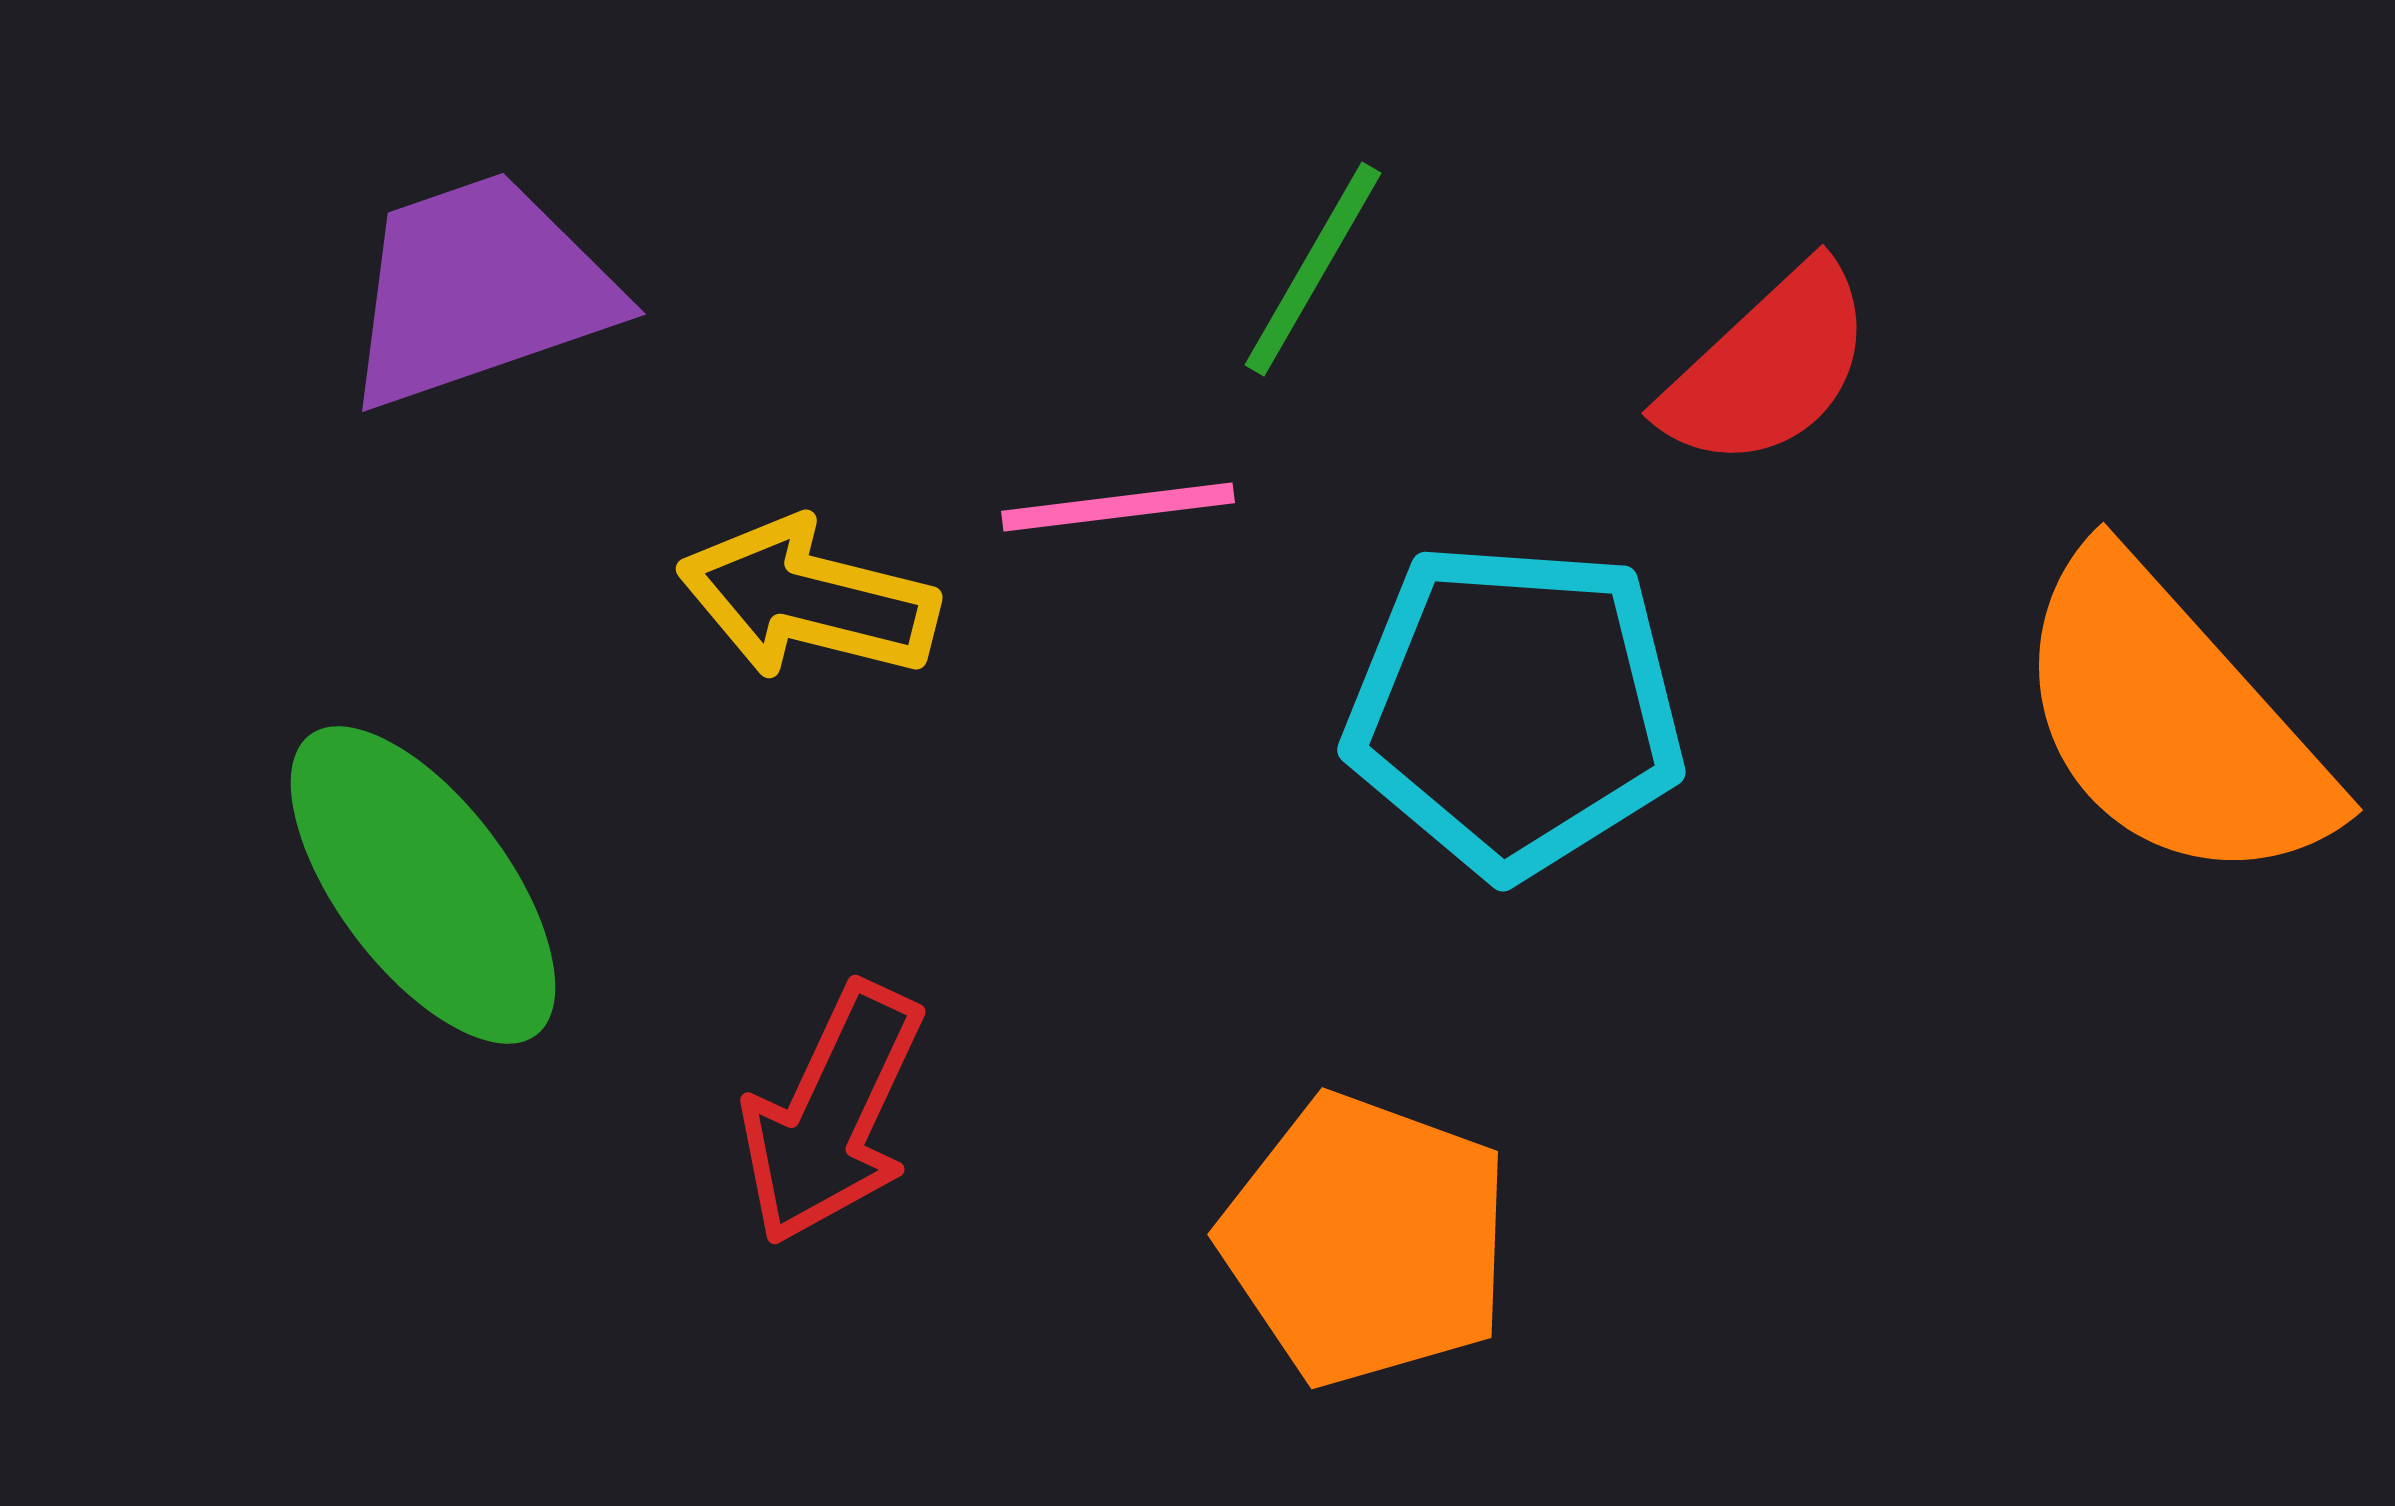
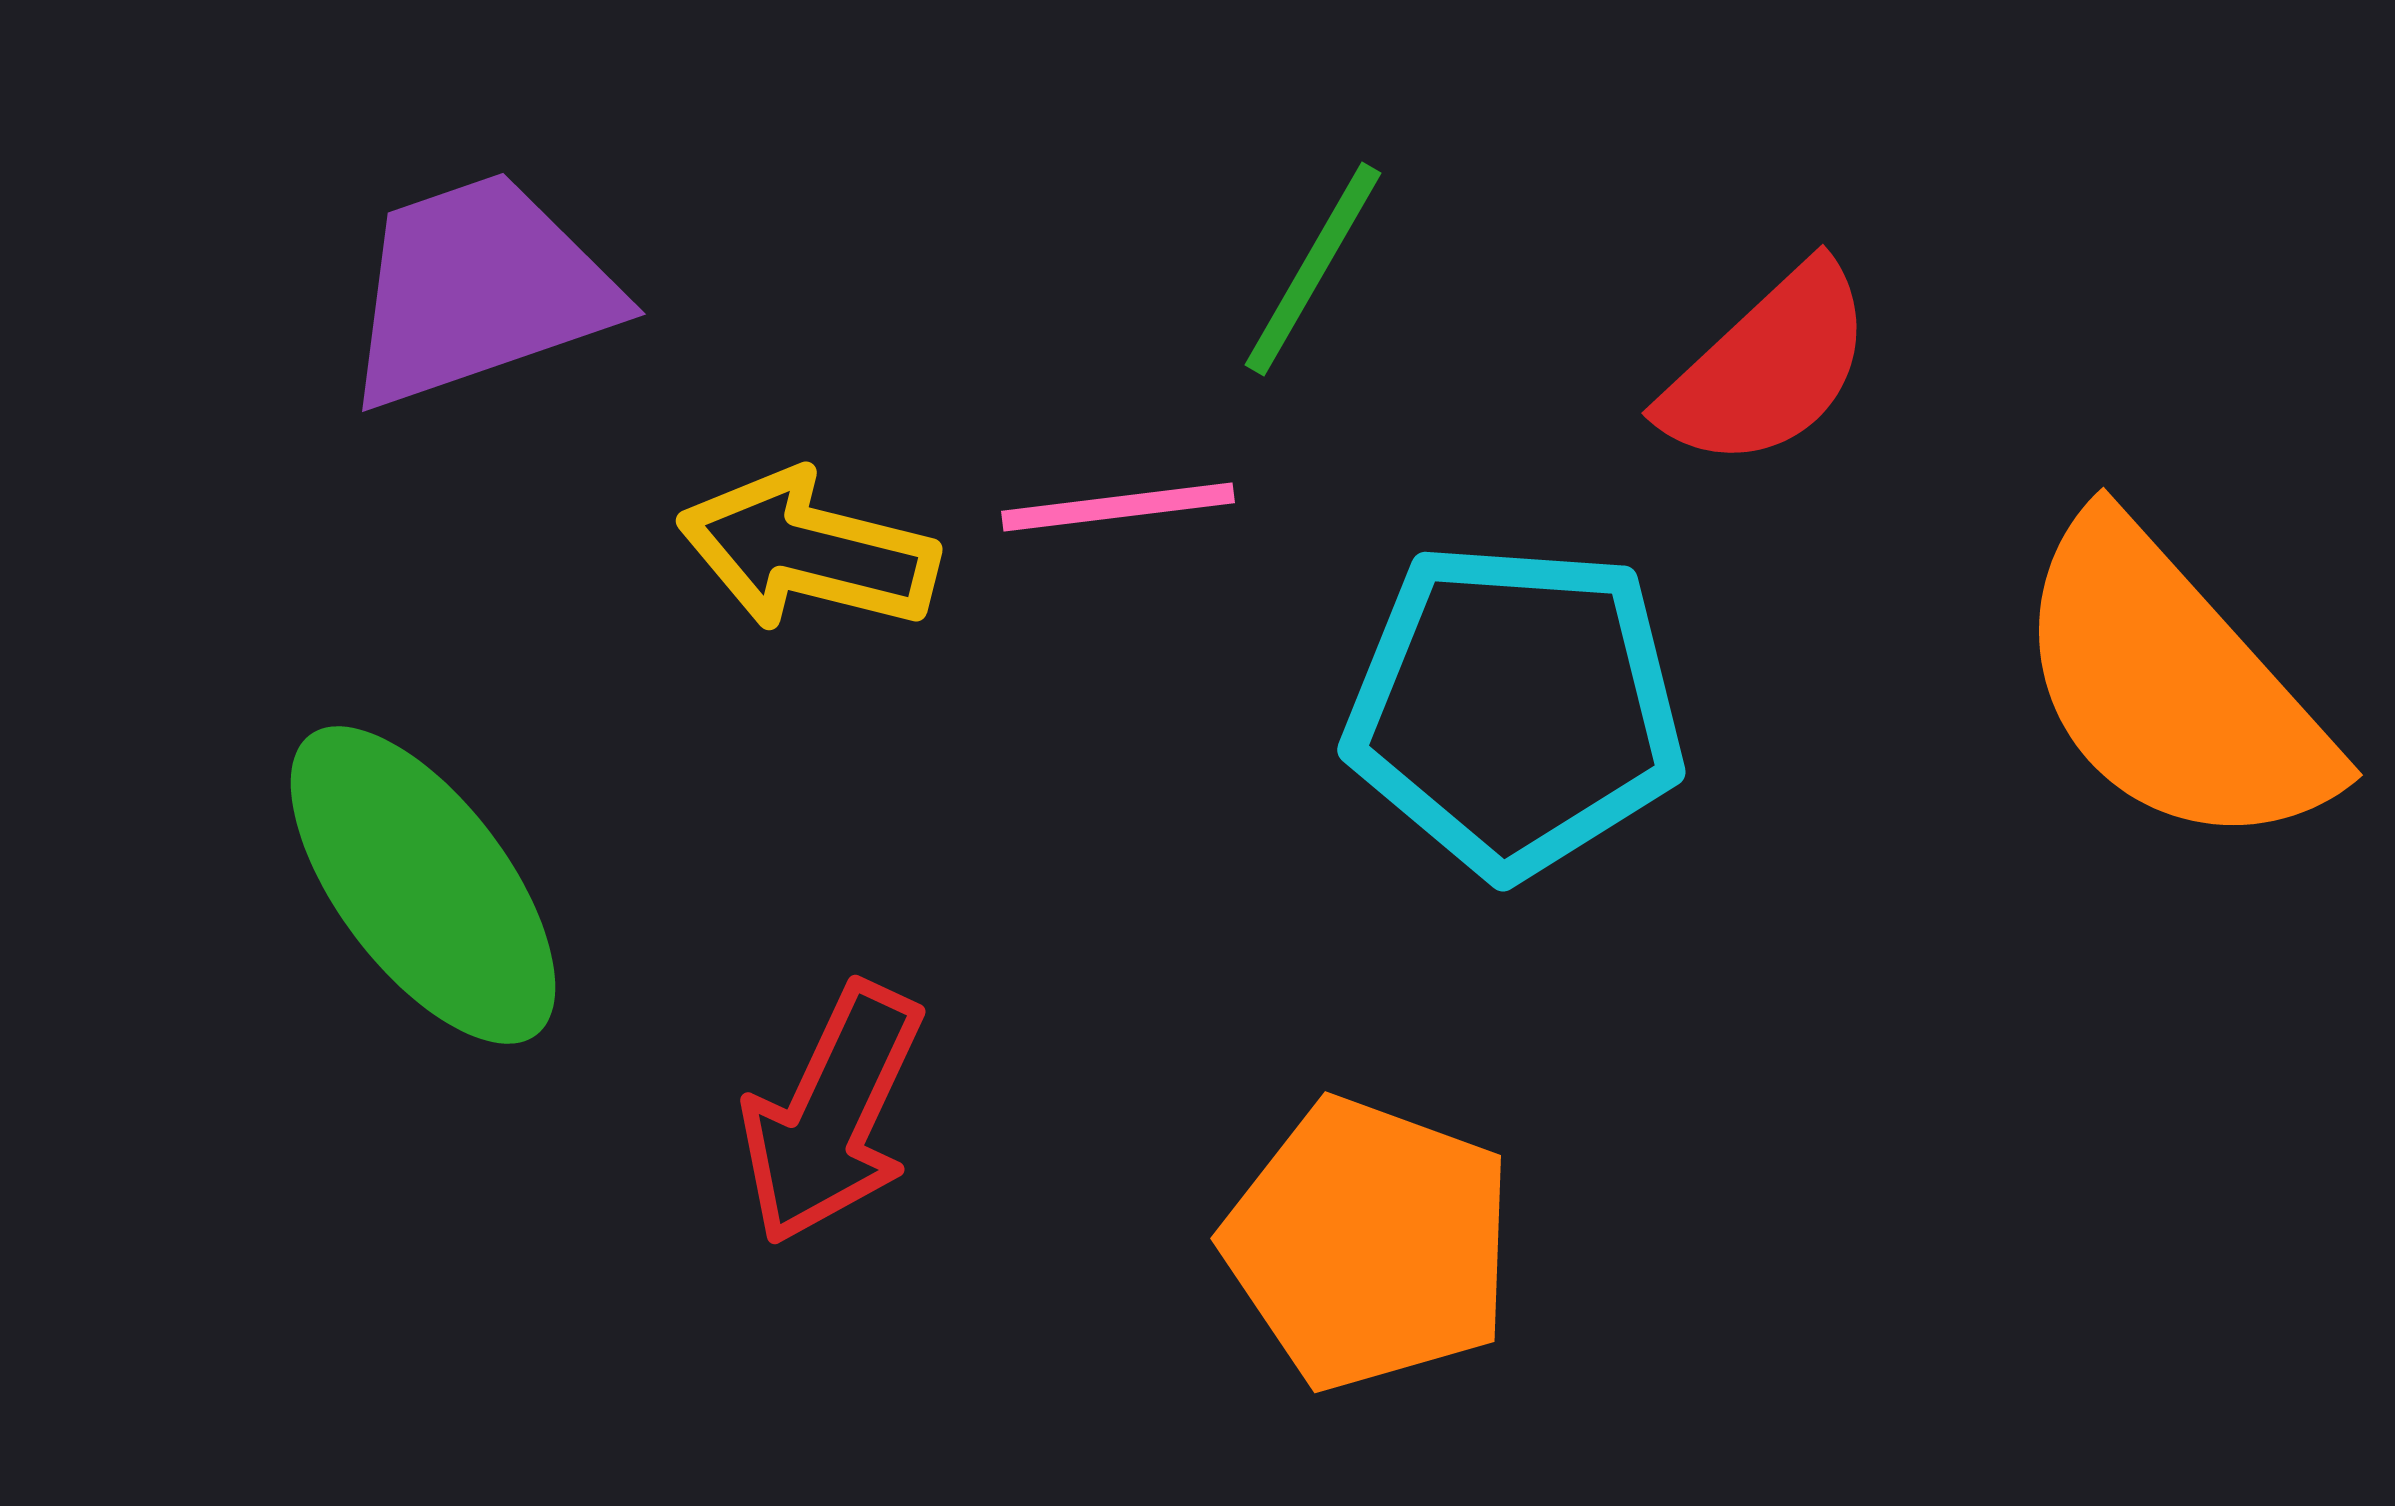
yellow arrow: moved 48 px up
orange semicircle: moved 35 px up
orange pentagon: moved 3 px right, 4 px down
